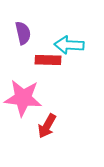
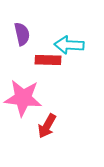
purple semicircle: moved 1 px left, 1 px down
